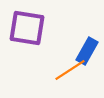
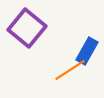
purple square: rotated 30 degrees clockwise
